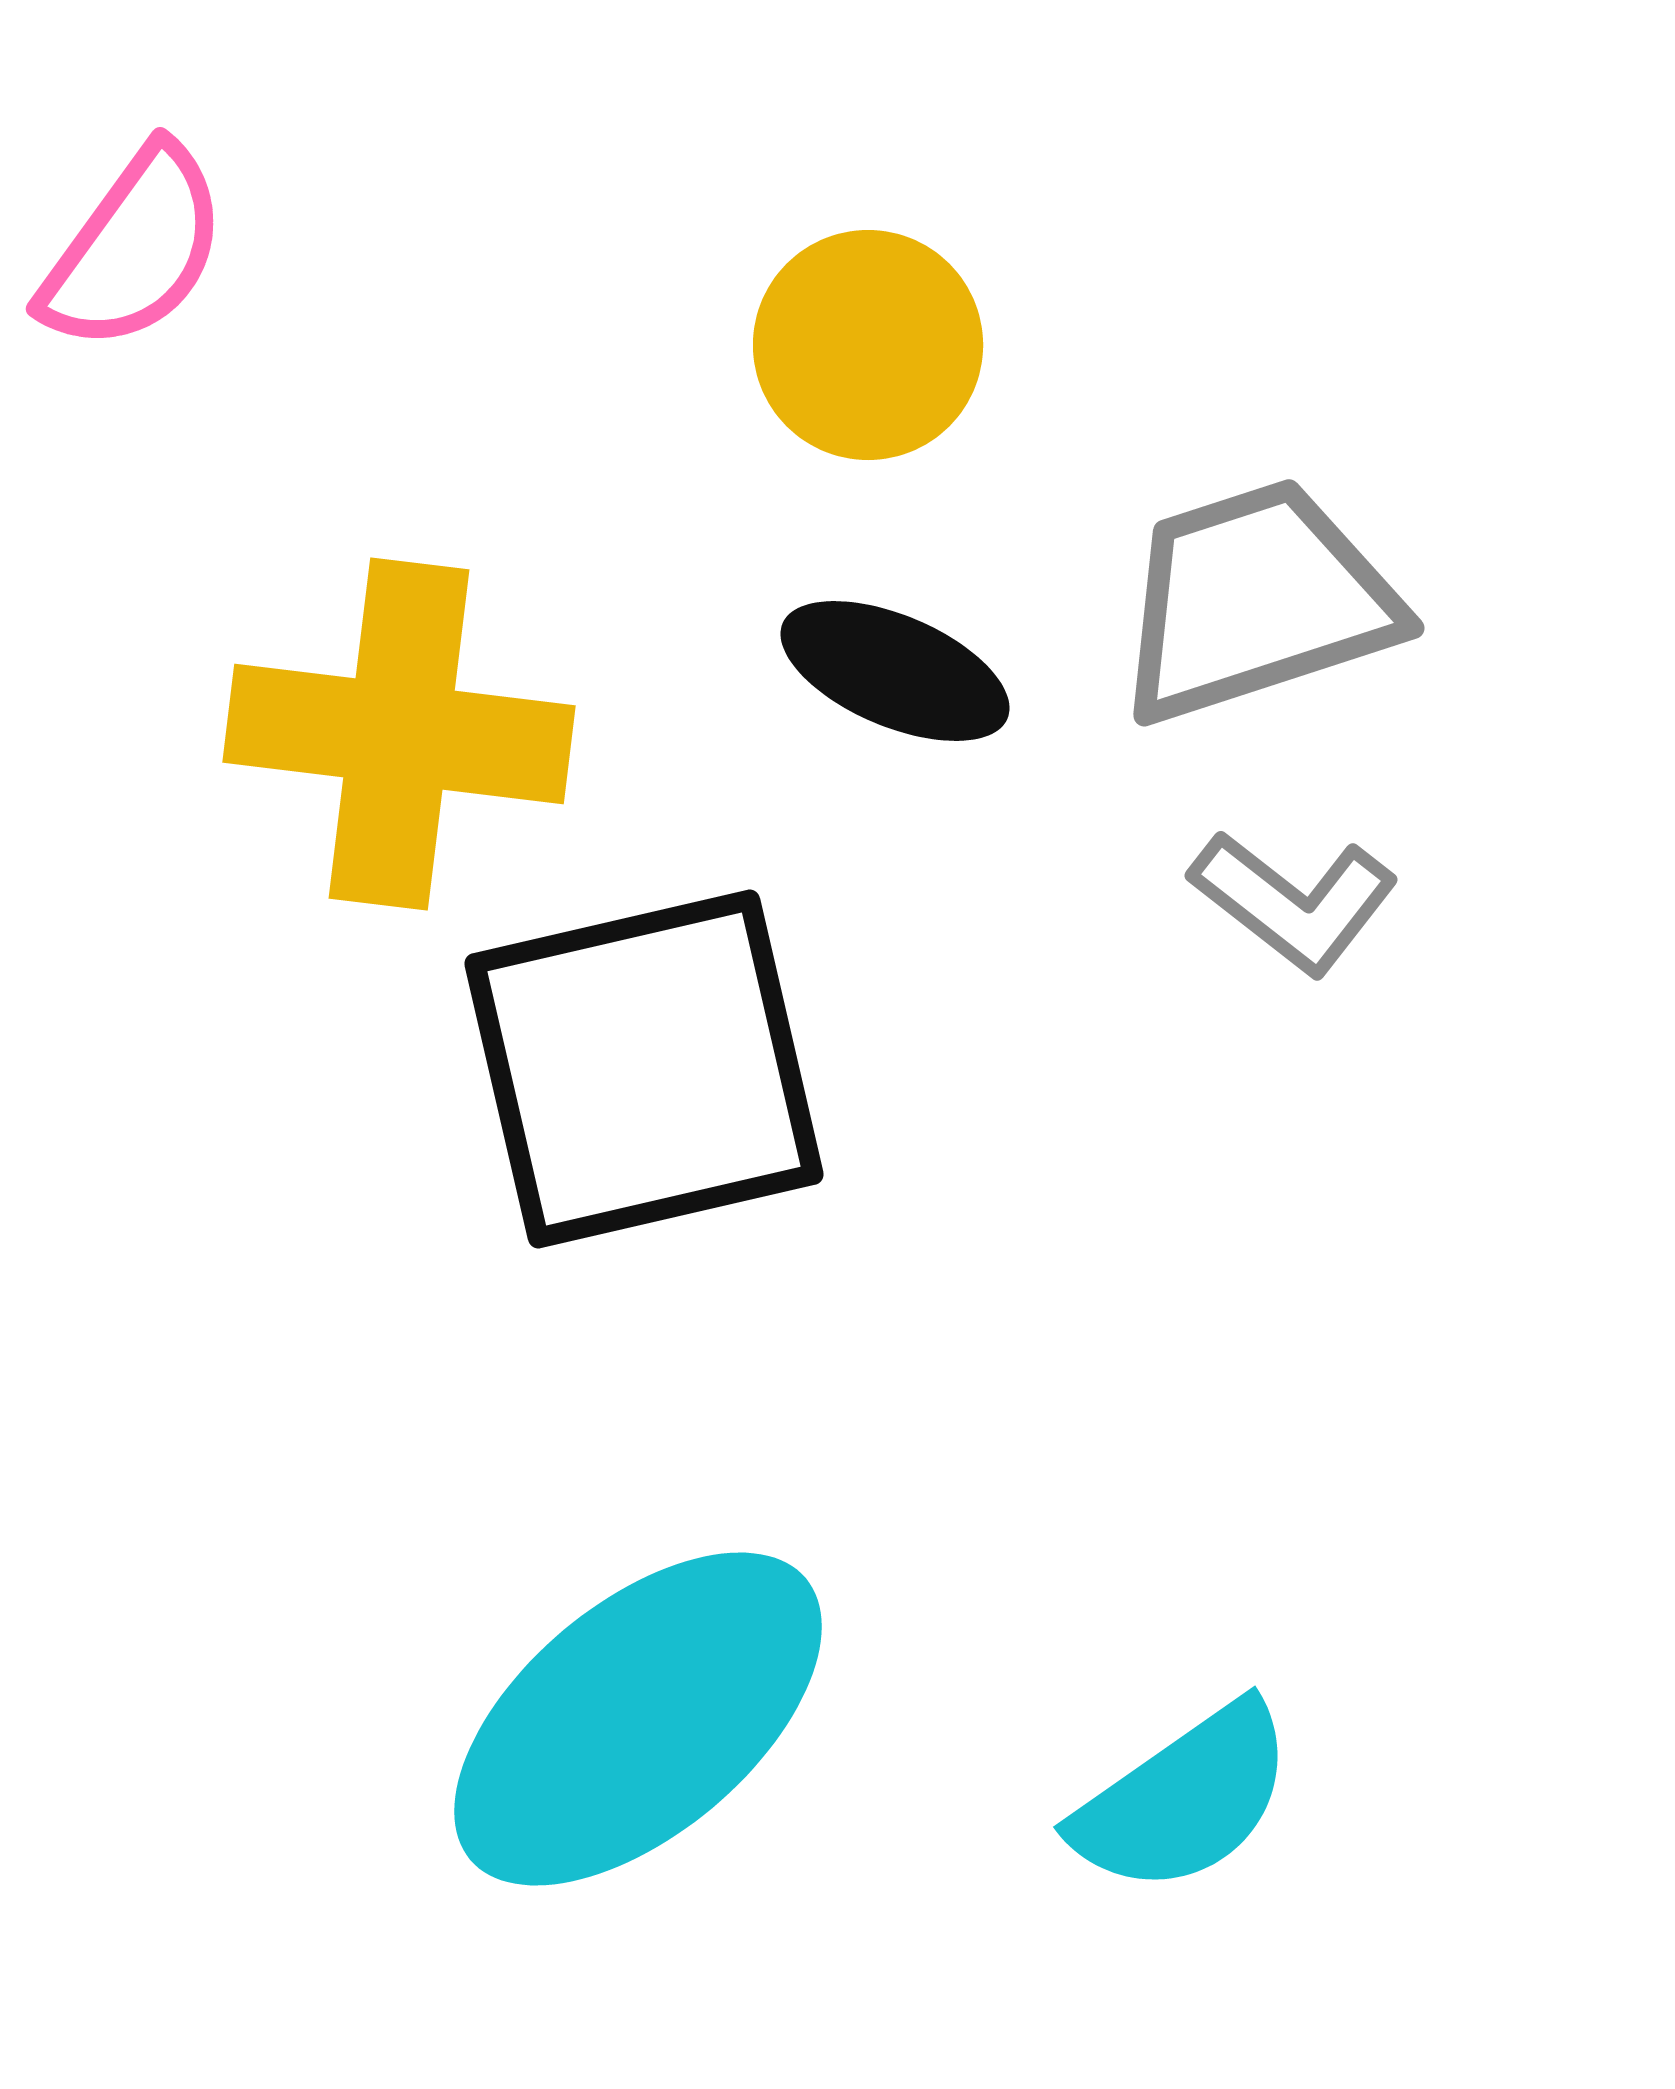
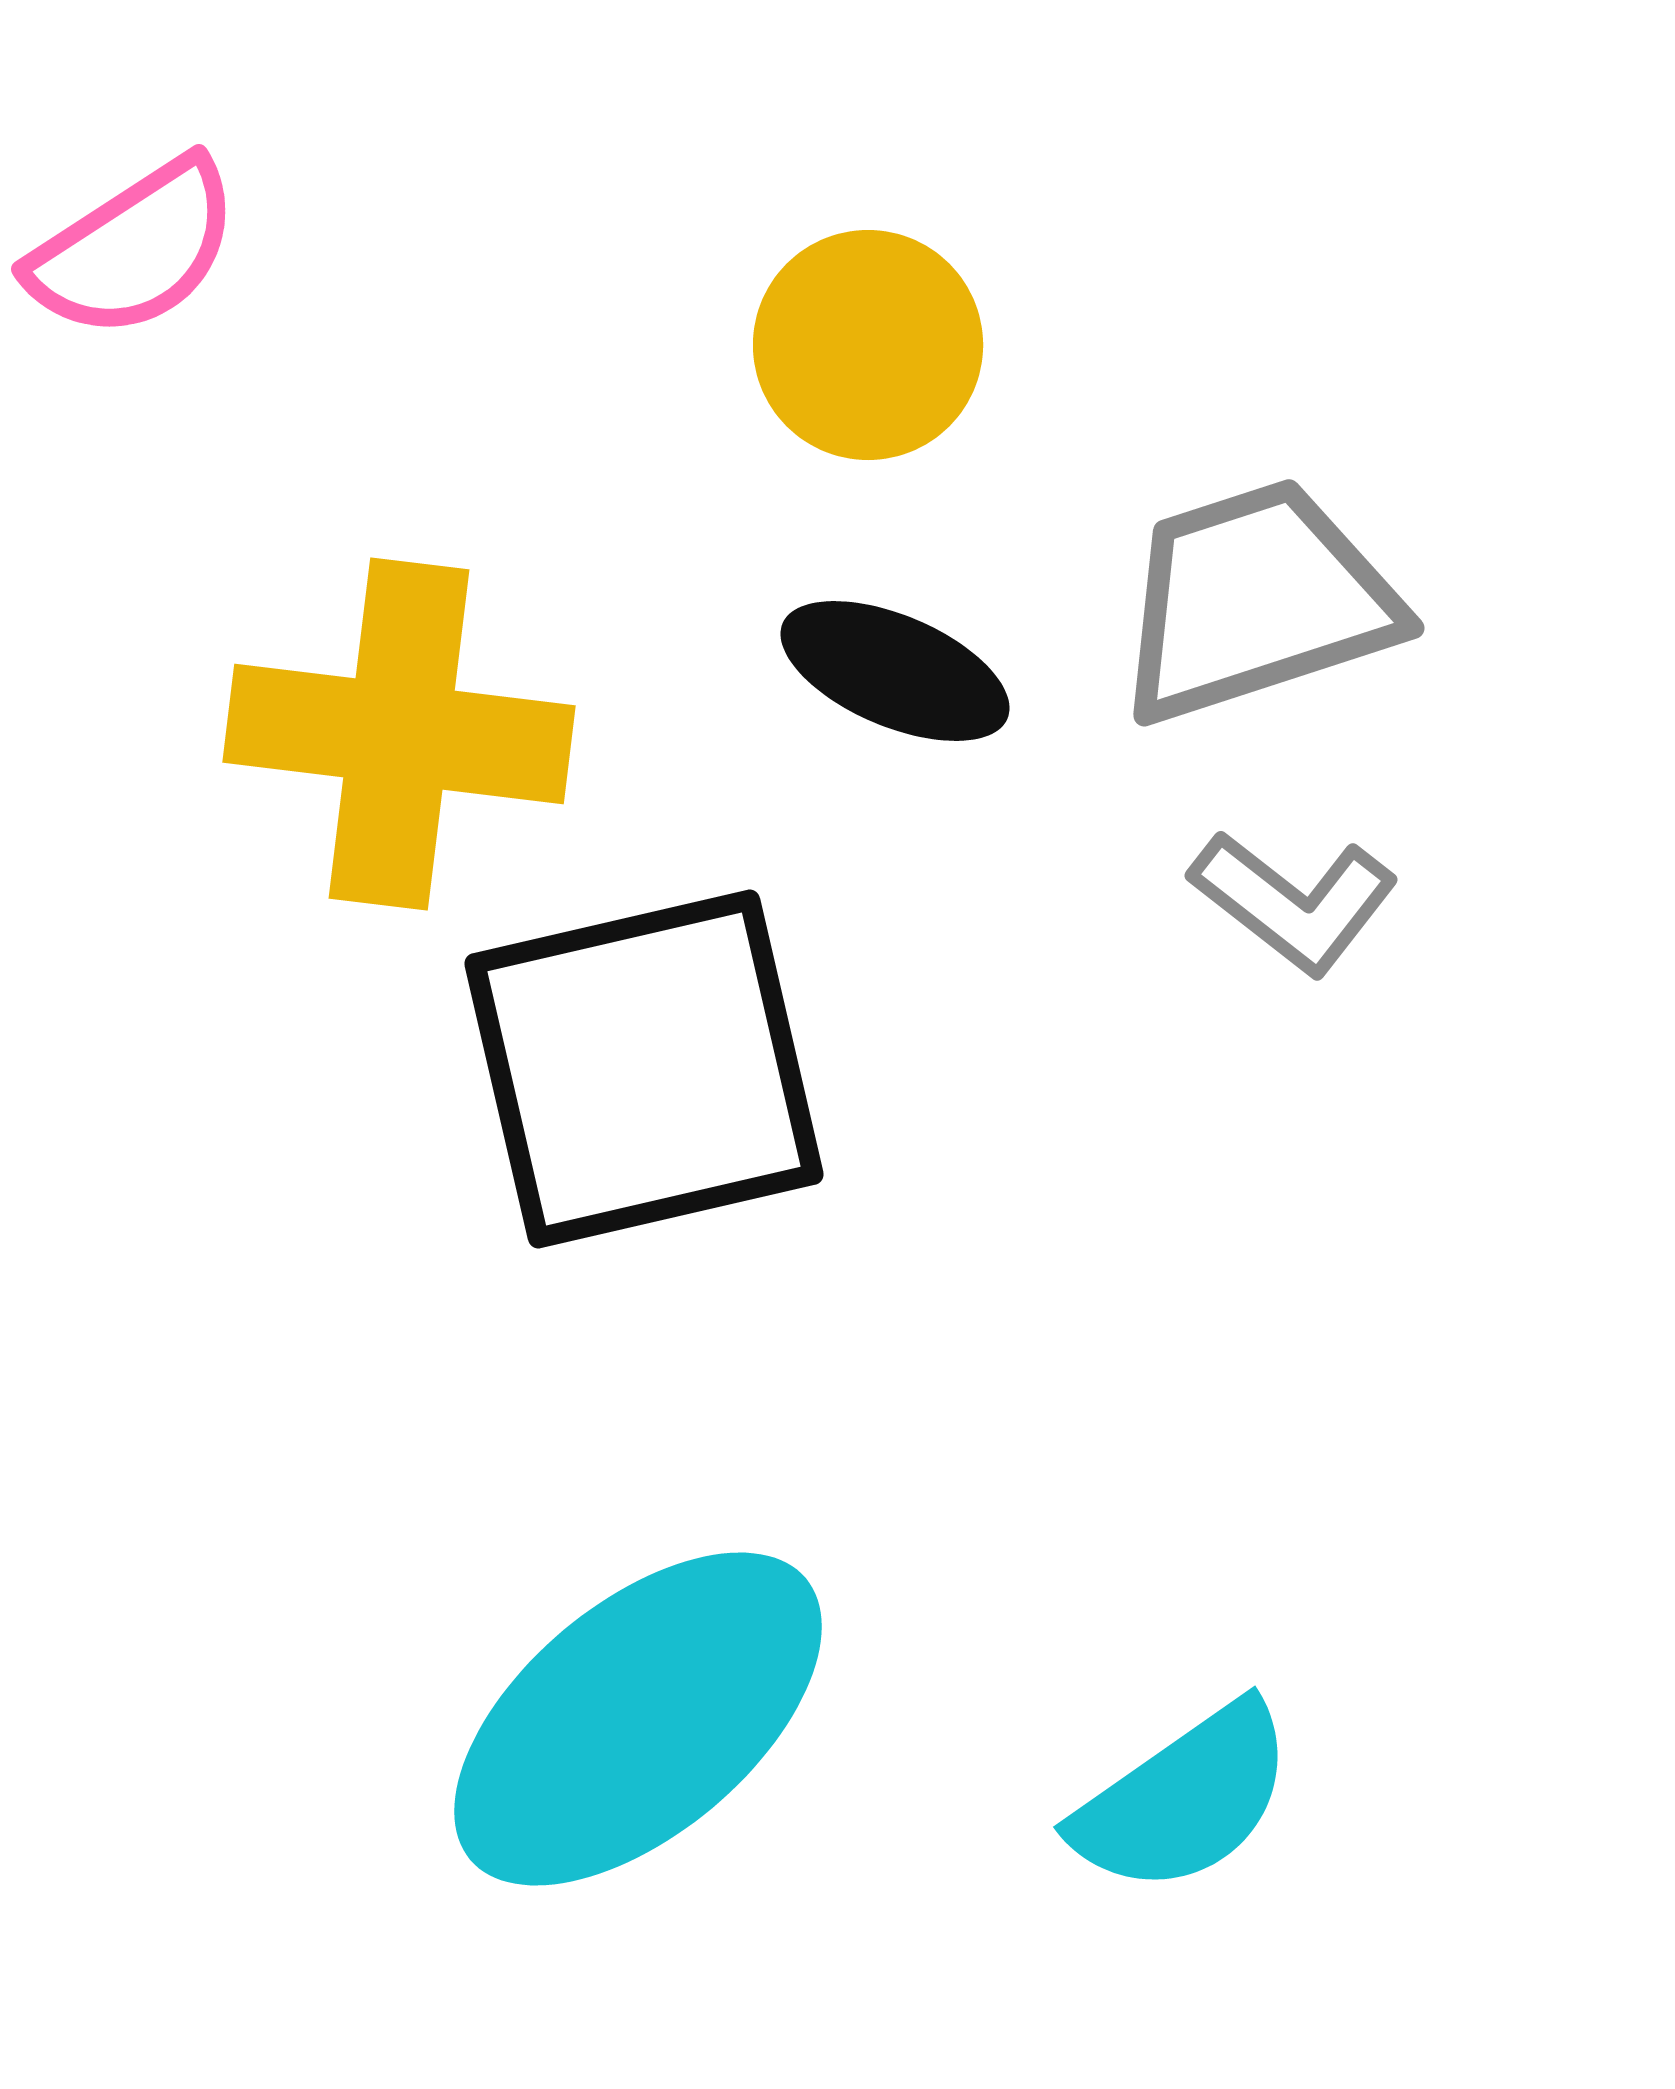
pink semicircle: rotated 21 degrees clockwise
